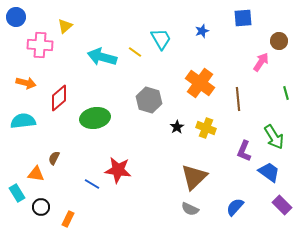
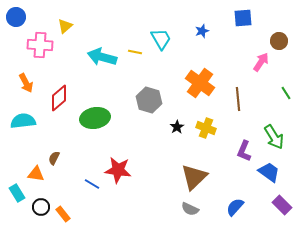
yellow line: rotated 24 degrees counterclockwise
orange arrow: rotated 48 degrees clockwise
green line: rotated 16 degrees counterclockwise
orange rectangle: moved 5 px left, 5 px up; rotated 63 degrees counterclockwise
